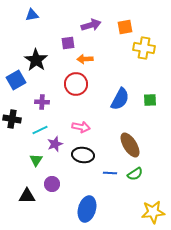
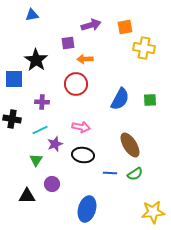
blue square: moved 2 px left, 1 px up; rotated 30 degrees clockwise
